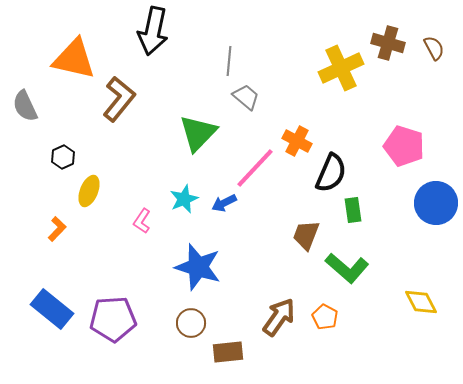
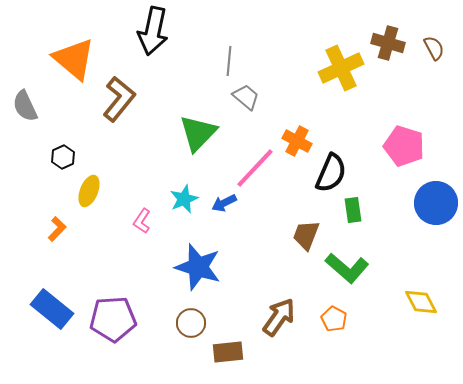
orange triangle: rotated 27 degrees clockwise
orange pentagon: moved 9 px right, 2 px down
